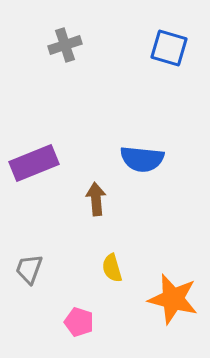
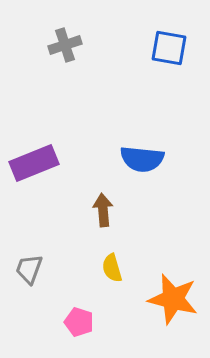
blue square: rotated 6 degrees counterclockwise
brown arrow: moved 7 px right, 11 px down
